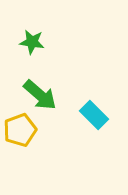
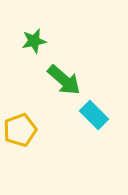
green star: moved 2 px right, 1 px up; rotated 20 degrees counterclockwise
green arrow: moved 24 px right, 15 px up
